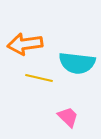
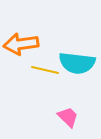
orange arrow: moved 4 px left
yellow line: moved 6 px right, 8 px up
